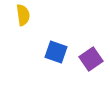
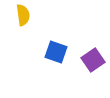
purple square: moved 2 px right, 1 px down
